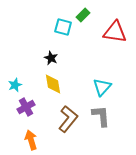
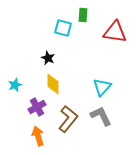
green rectangle: rotated 40 degrees counterclockwise
cyan square: moved 1 px down
black star: moved 3 px left
yellow diamond: rotated 10 degrees clockwise
purple cross: moved 11 px right
gray L-shape: rotated 20 degrees counterclockwise
orange arrow: moved 7 px right, 4 px up
